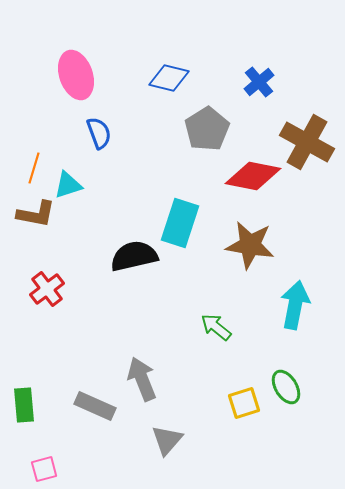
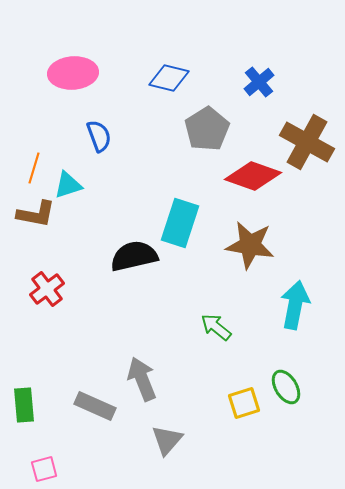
pink ellipse: moved 3 px left, 2 px up; rotated 75 degrees counterclockwise
blue semicircle: moved 3 px down
red diamond: rotated 8 degrees clockwise
